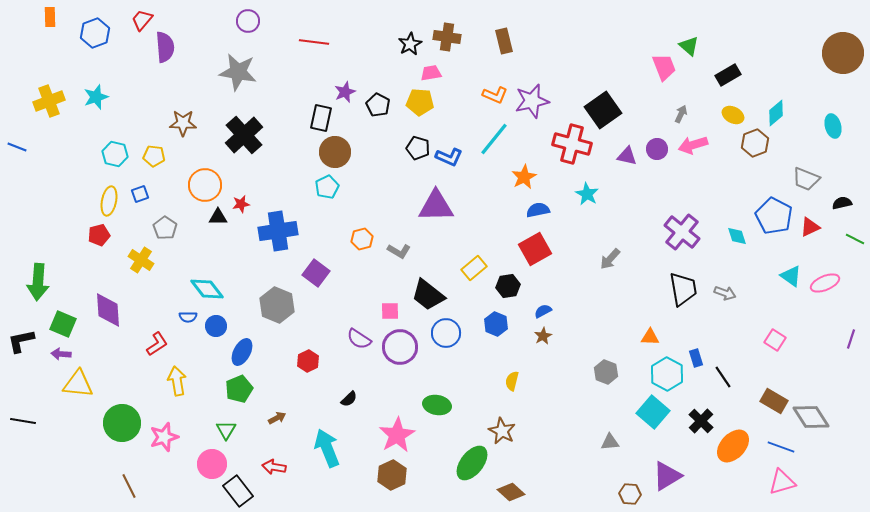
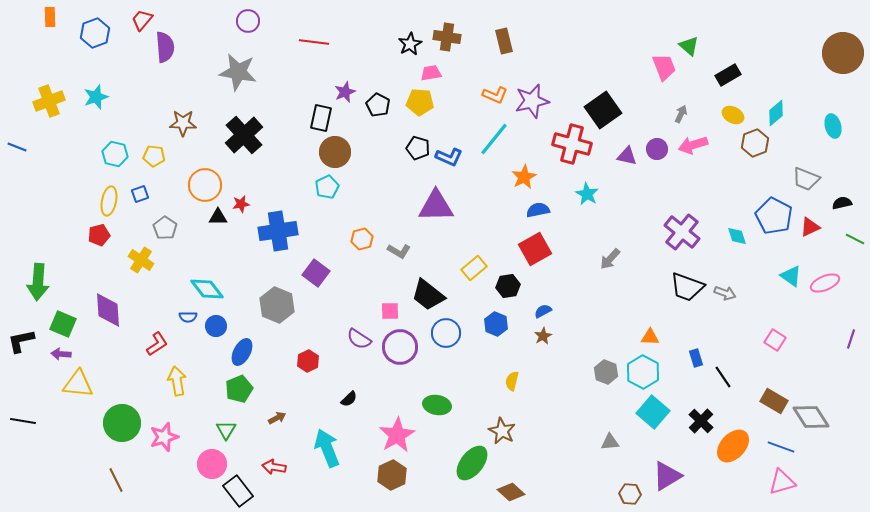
black trapezoid at (683, 289): moved 4 px right, 2 px up; rotated 120 degrees clockwise
cyan hexagon at (667, 374): moved 24 px left, 2 px up
brown line at (129, 486): moved 13 px left, 6 px up
